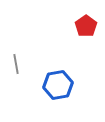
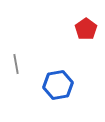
red pentagon: moved 3 px down
